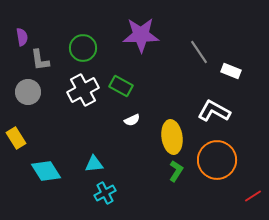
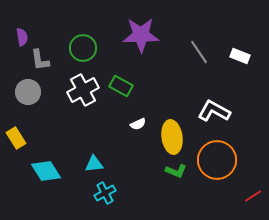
white rectangle: moved 9 px right, 15 px up
white semicircle: moved 6 px right, 4 px down
green L-shape: rotated 80 degrees clockwise
